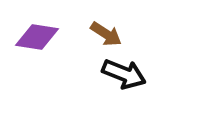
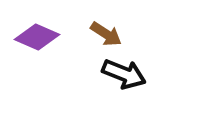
purple diamond: rotated 15 degrees clockwise
